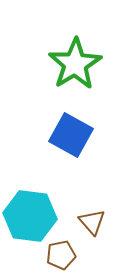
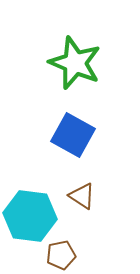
green star: moved 1 px up; rotated 18 degrees counterclockwise
blue square: moved 2 px right
brown triangle: moved 10 px left, 26 px up; rotated 16 degrees counterclockwise
